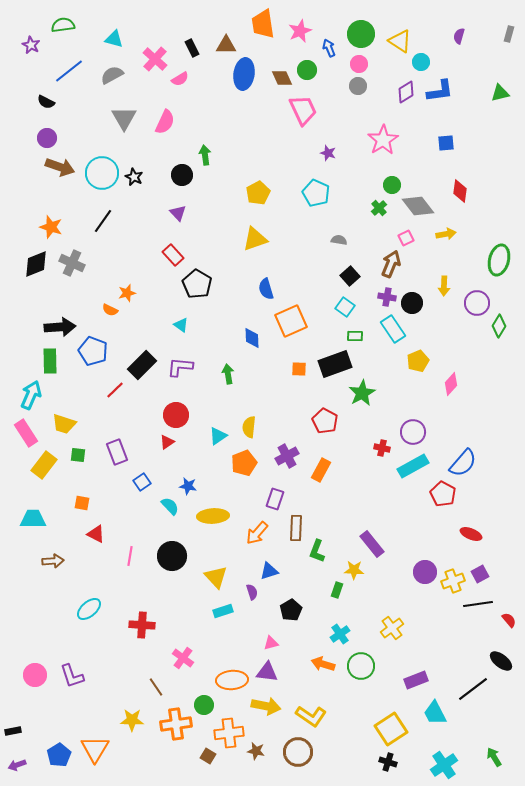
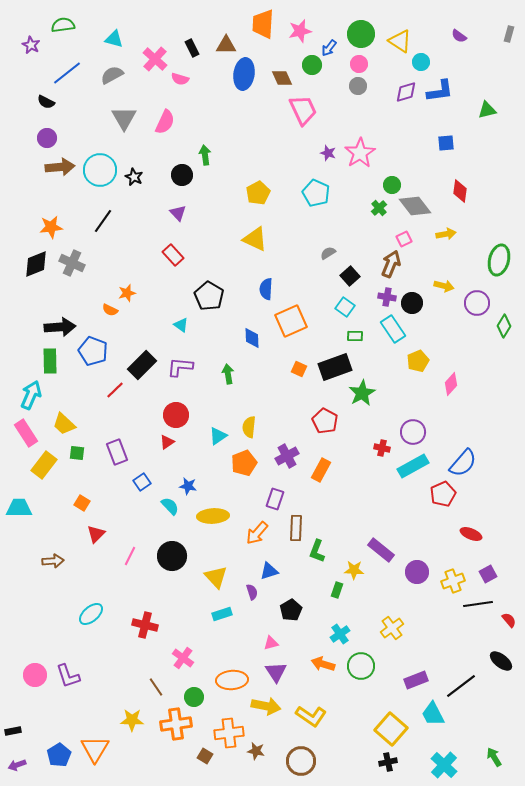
orange trapezoid at (263, 24): rotated 12 degrees clockwise
pink star at (300, 31): rotated 10 degrees clockwise
purple semicircle at (459, 36): rotated 70 degrees counterclockwise
blue arrow at (329, 48): rotated 120 degrees counterclockwise
green circle at (307, 70): moved 5 px right, 5 px up
blue line at (69, 71): moved 2 px left, 2 px down
pink semicircle at (180, 79): rotated 48 degrees clockwise
purple diamond at (406, 92): rotated 15 degrees clockwise
green triangle at (500, 93): moved 13 px left, 17 px down
pink star at (383, 140): moved 23 px left, 13 px down
brown arrow at (60, 167): rotated 24 degrees counterclockwise
cyan circle at (102, 173): moved 2 px left, 3 px up
gray diamond at (418, 206): moved 3 px left
orange star at (51, 227): rotated 25 degrees counterclockwise
pink square at (406, 238): moved 2 px left, 1 px down
yellow triangle at (255, 239): rotated 44 degrees clockwise
gray semicircle at (339, 240): moved 11 px left, 13 px down; rotated 42 degrees counterclockwise
black pentagon at (197, 284): moved 12 px right, 12 px down
yellow arrow at (444, 286): rotated 78 degrees counterclockwise
blue semicircle at (266, 289): rotated 20 degrees clockwise
green diamond at (499, 326): moved 5 px right
black rectangle at (335, 364): moved 3 px down
orange square at (299, 369): rotated 21 degrees clockwise
yellow trapezoid at (64, 424): rotated 25 degrees clockwise
green square at (78, 455): moved 1 px left, 2 px up
red pentagon at (443, 494): rotated 20 degrees clockwise
orange square at (82, 503): rotated 21 degrees clockwise
cyan trapezoid at (33, 519): moved 14 px left, 11 px up
red triangle at (96, 534): rotated 48 degrees clockwise
purple rectangle at (372, 544): moved 9 px right, 6 px down; rotated 12 degrees counterclockwise
pink line at (130, 556): rotated 18 degrees clockwise
purple circle at (425, 572): moved 8 px left
purple square at (480, 574): moved 8 px right
cyan ellipse at (89, 609): moved 2 px right, 5 px down
cyan rectangle at (223, 611): moved 1 px left, 3 px down
red cross at (142, 625): moved 3 px right; rotated 10 degrees clockwise
purple triangle at (267, 672): moved 9 px right; rotated 50 degrees clockwise
purple L-shape at (72, 676): moved 4 px left
black line at (473, 689): moved 12 px left, 3 px up
green circle at (204, 705): moved 10 px left, 8 px up
cyan trapezoid at (435, 713): moved 2 px left, 1 px down
yellow square at (391, 729): rotated 16 degrees counterclockwise
brown circle at (298, 752): moved 3 px right, 9 px down
brown square at (208, 756): moved 3 px left
black cross at (388, 762): rotated 30 degrees counterclockwise
cyan cross at (444, 765): rotated 12 degrees counterclockwise
